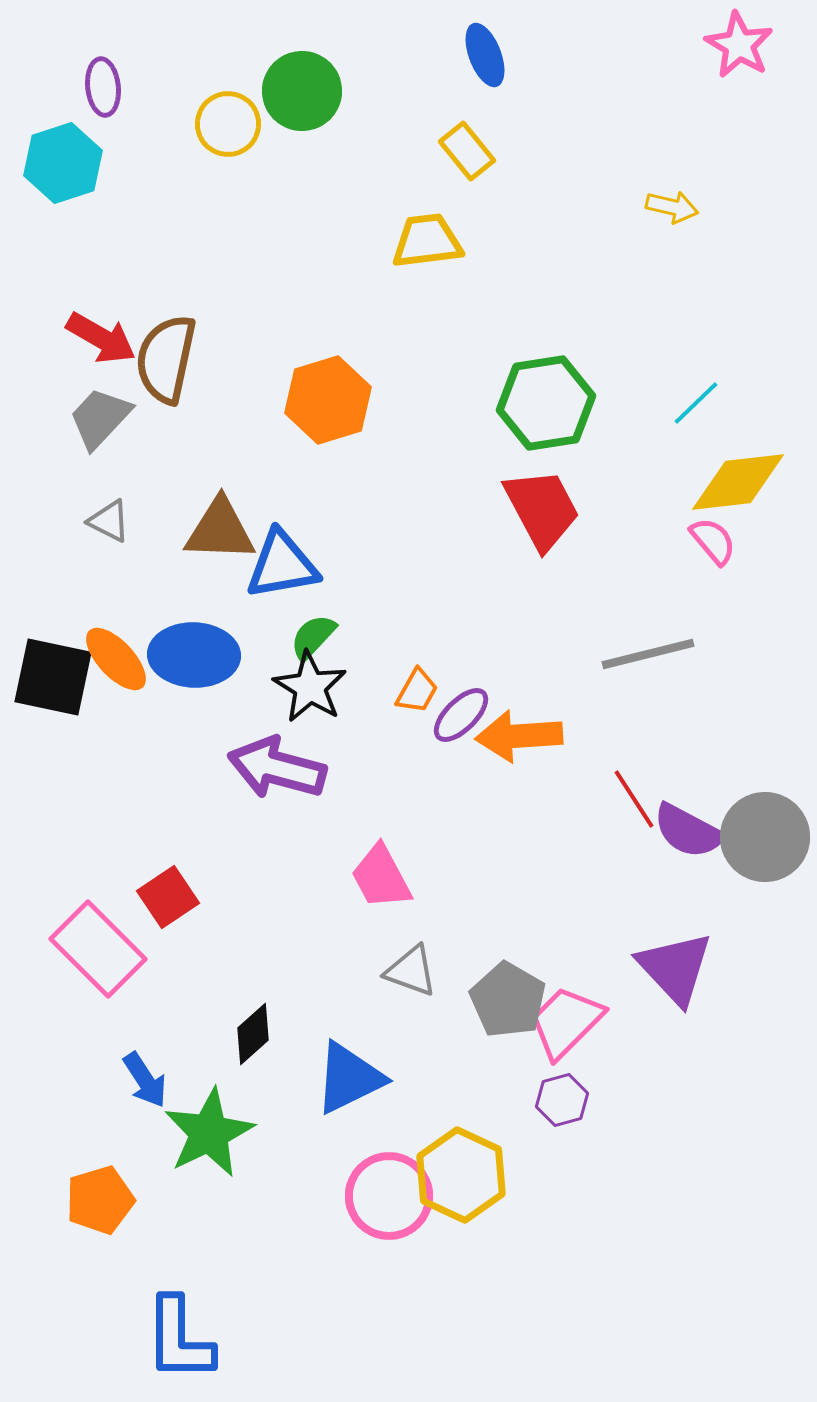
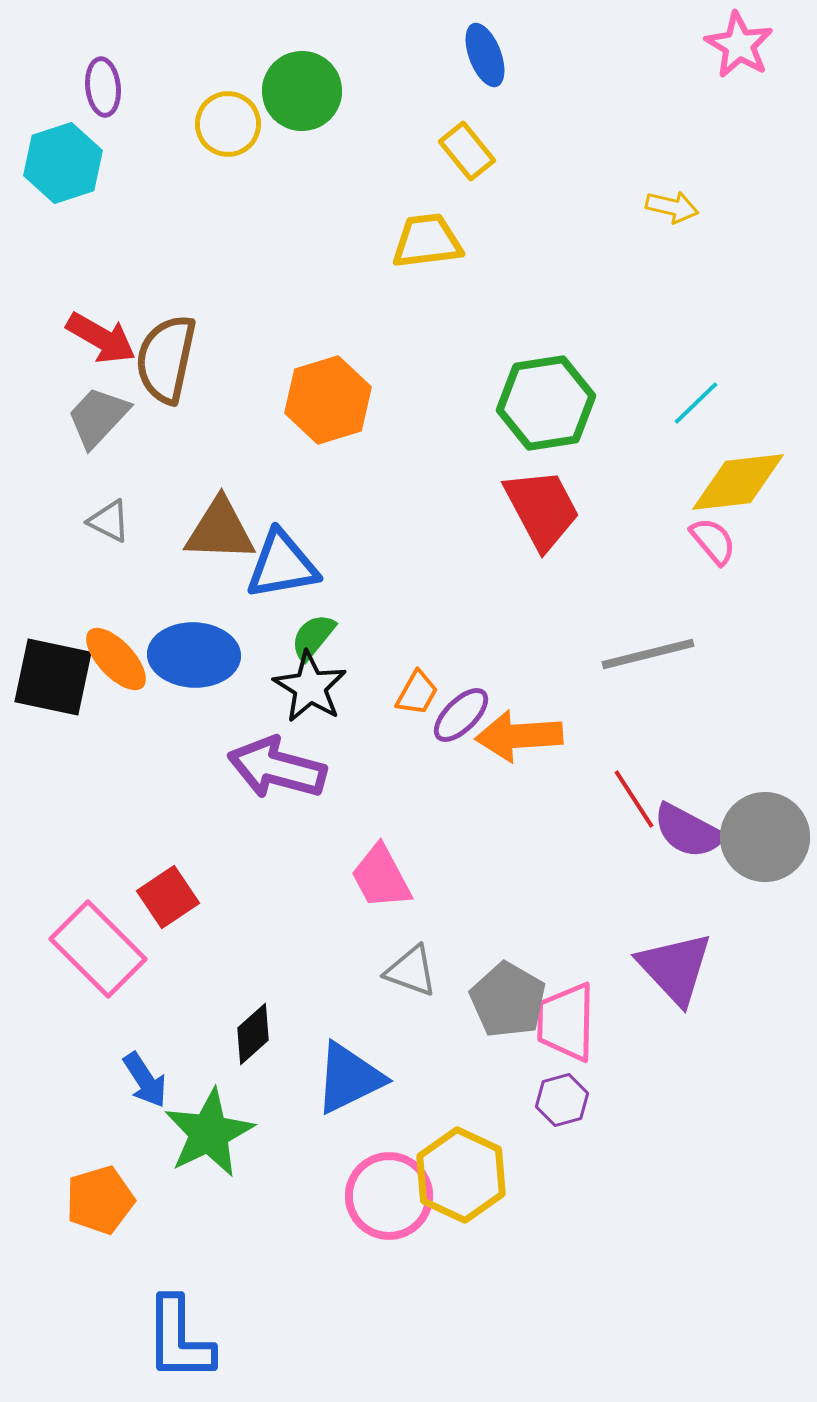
gray trapezoid at (100, 418): moved 2 px left, 1 px up
green semicircle at (313, 637): rotated 4 degrees counterclockwise
orange trapezoid at (417, 691): moved 2 px down
pink trapezoid at (566, 1022): rotated 44 degrees counterclockwise
